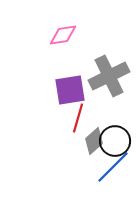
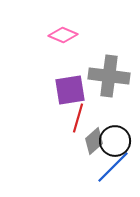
pink diamond: rotated 32 degrees clockwise
gray cross: rotated 33 degrees clockwise
